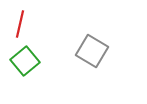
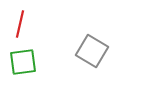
green square: moved 2 px left, 1 px down; rotated 32 degrees clockwise
